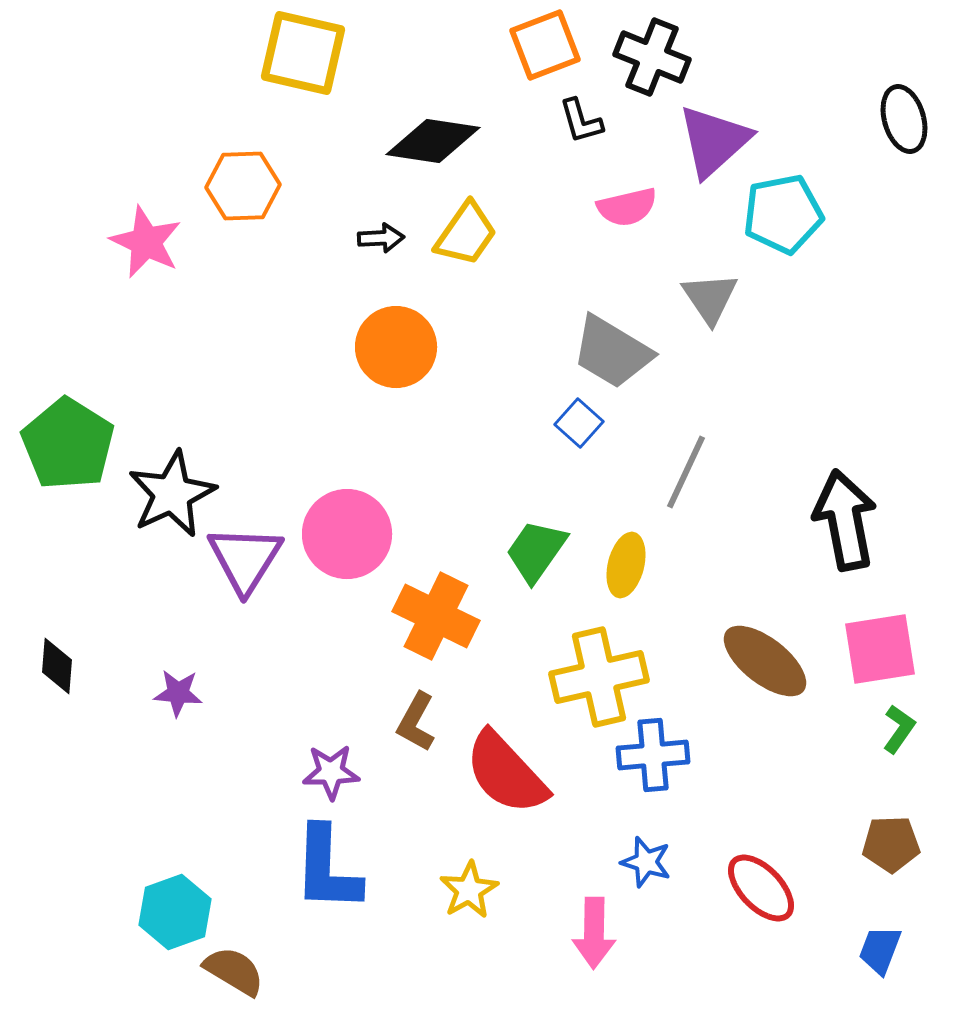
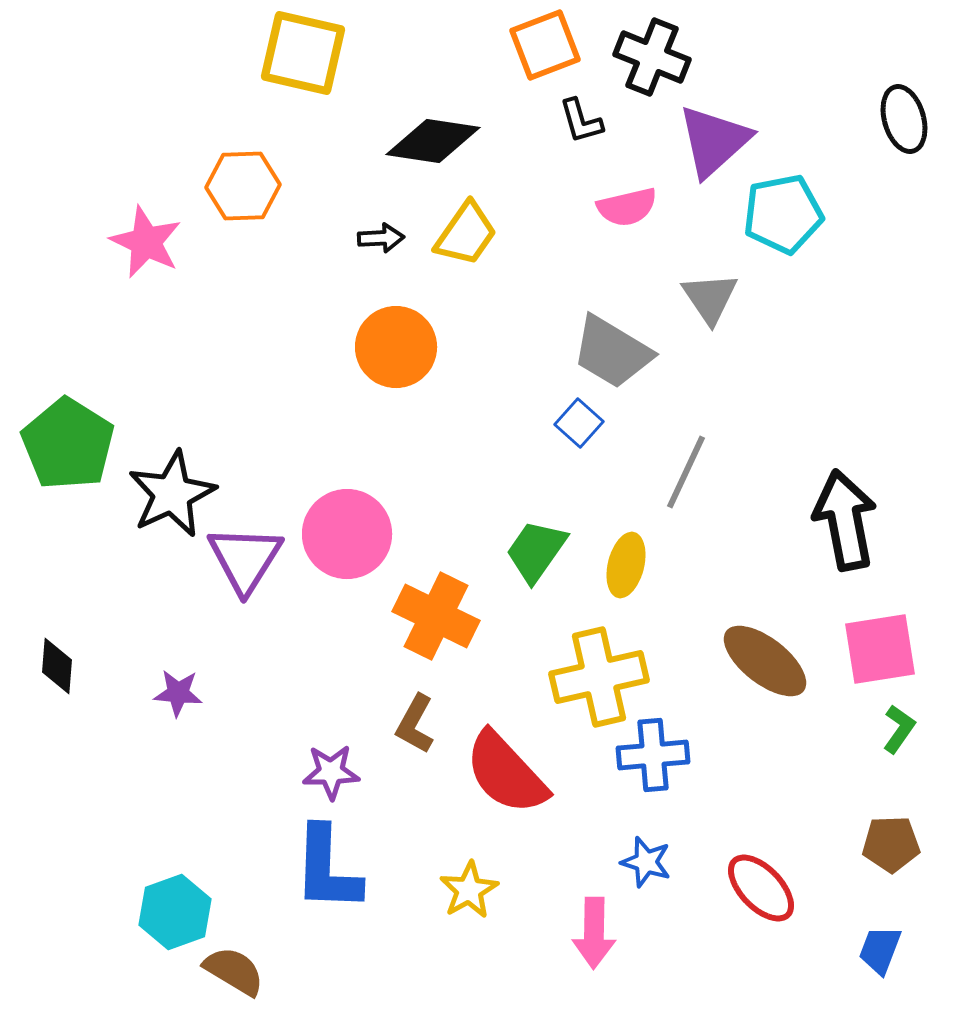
brown L-shape at (416, 722): moved 1 px left, 2 px down
